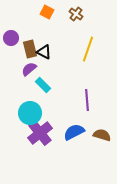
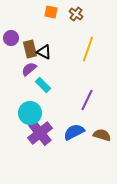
orange square: moved 4 px right; rotated 16 degrees counterclockwise
purple line: rotated 30 degrees clockwise
